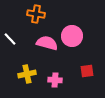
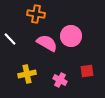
pink circle: moved 1 px left
pink semicircle: rotated 15 degrees clockwise
pink cross: moved 5 px right; rotated 24 degrees clockwise
